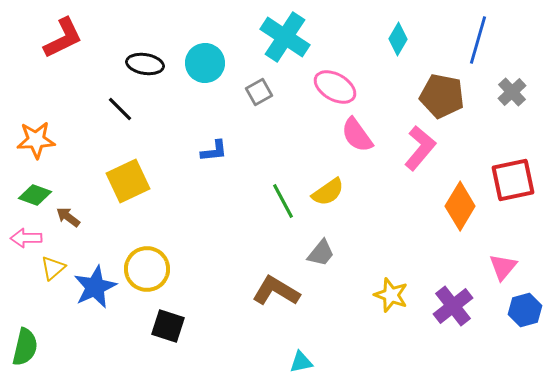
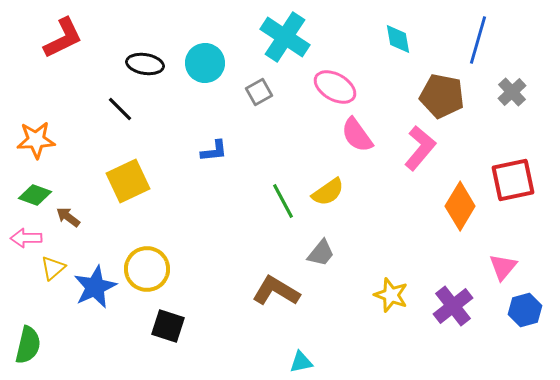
cyan diamond: rotated 40 degrees counterclockwise
green semicircle: moved 3 px right, 2 px up
